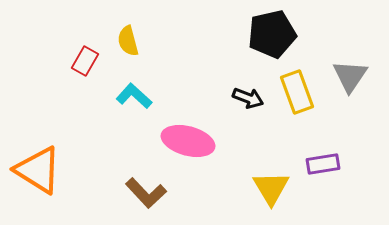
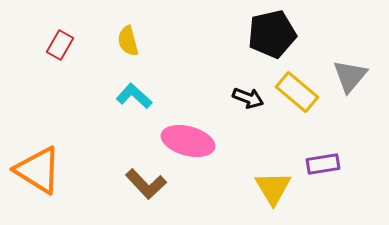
red rectangle: moved 25 px left, 16 px up
gray triangle: rotated 6 degrees clockwise
yellow rectangle: rotated 30 degrees counterclockwise
yellow triangle: moved 2 px right
brown L-shape: moved 9 px up
